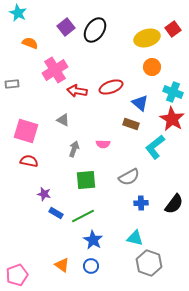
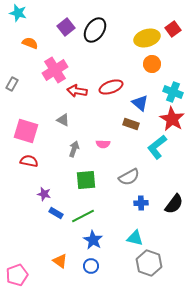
cyan star: rotated 12 degrees counterclockwise
orange circle: moved 3 px up
gray rectangle: rotated 56 degrees counterclockwise
cyan L-shape: moved 2 px right
orange triangle: moved 2 px left, 4 px up
